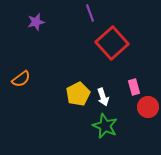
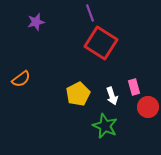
red square: moved 11 px left; rotated 16 degrees counterclockwise
white arrow: moved 9 px right, 1 px up
